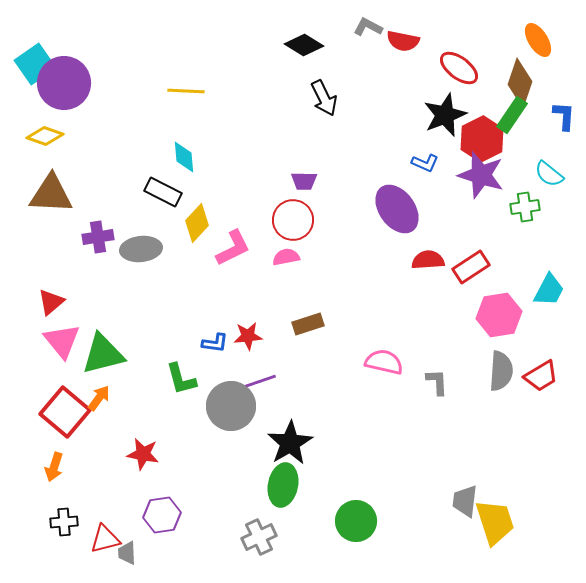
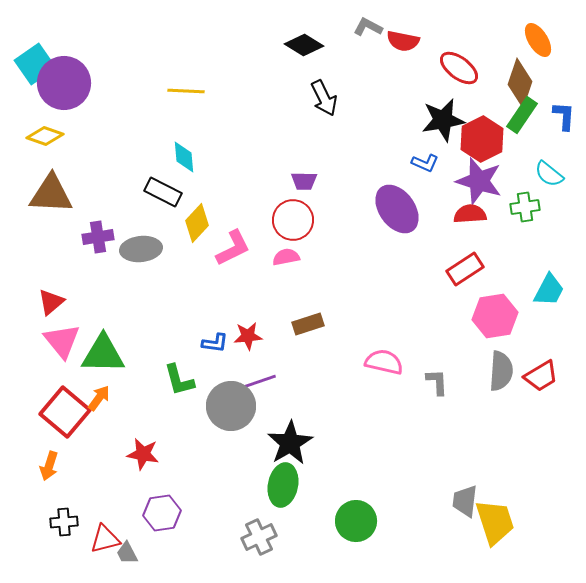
black star at (445, 115): moved 2 px left, 5 px down; rotated 12 degrees clockwise
green rectangle at (512, 115): moved 10 px right
purple star at (481, 175): moved 2 px left, 6 px down
red semicircle at (428, 260): moved 42 px right, 46 px up
red rectangle at (471, 267): moved 6 px left, 2 px down
pink hexagon at (499, 315): moved 4 px left, 1 px down
green triangle at (103, 354): rotated 15 degrees clockwise
green L-shape at (181, 379): moved 2 px left, 1 px down
orange arrow at (54, 467): moved 5 px left, 1 px up
purple hexagon at (162, 515): moved 2 px up
gray trapezoid at (127, 553): rotated 25 degrees counterclockwise
